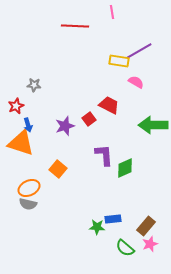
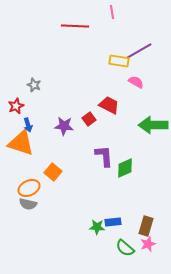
gray star: rotated 16 degrees clockwise
purple star: moved 1 px left; rotated 24 degrees clockwise
purple L-shape: moved 1 px down
orange square: moved 5 px left, 3 px down
blue rectangle: moved 3 px down
brown rectangle: rotated 24 degrees counterclockwise
pink star: moved 2 px left
